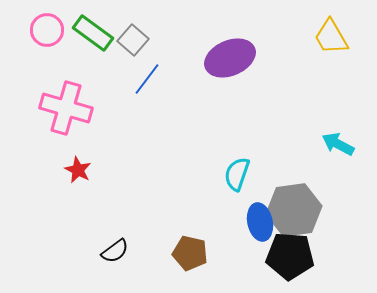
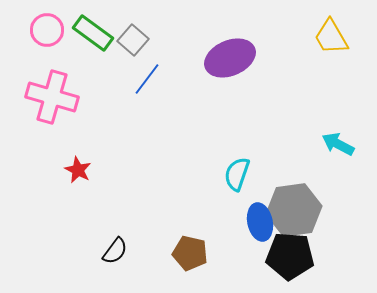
pink cross: moved 14 px left, 11 px up
black semicircle: rotated 16 degrees counterclockwise
